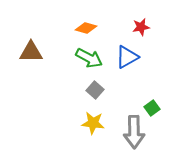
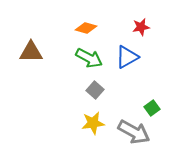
yellow star: rotated 15 degrees counterclockwise
gray arrow: rotated 60 degrees counterclockwise
